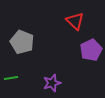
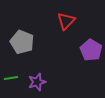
red triangle: moved 9 px left; rotated 30 degrees clockwise
purple pentagon: rotated 15 degrees counterclockwise
purple star: moved 15 px left, 1 px up
